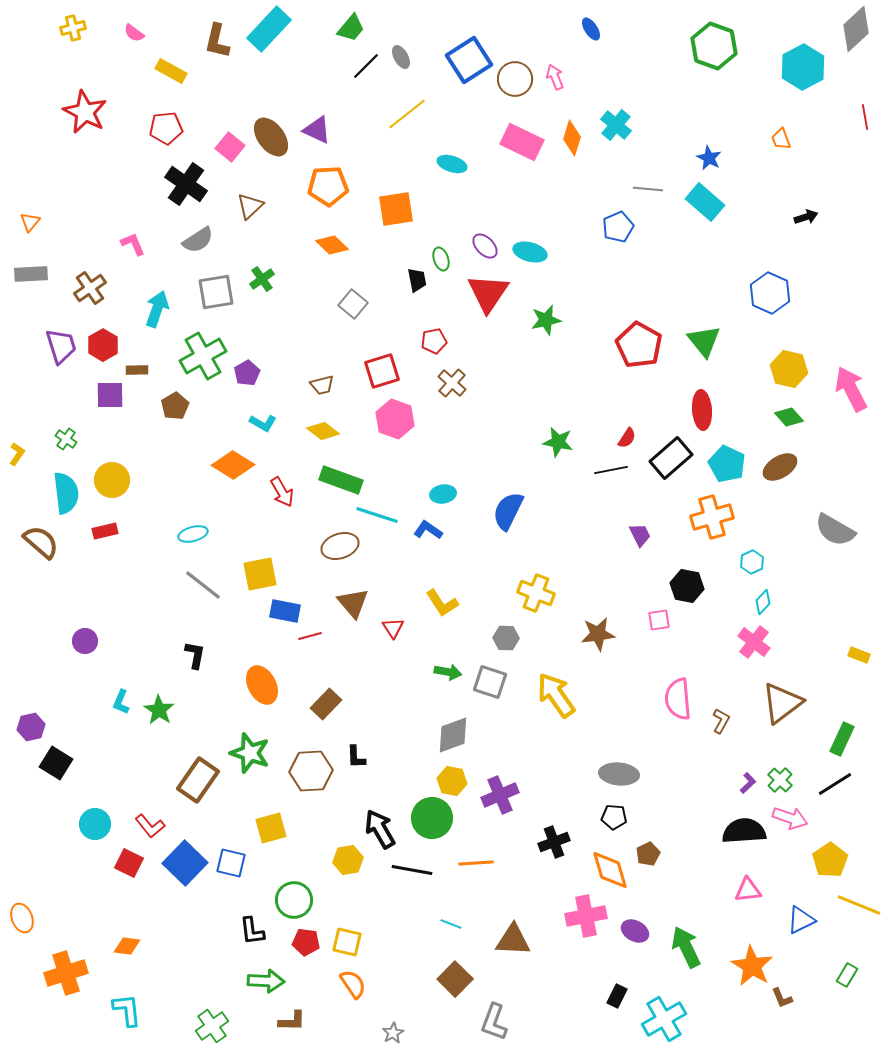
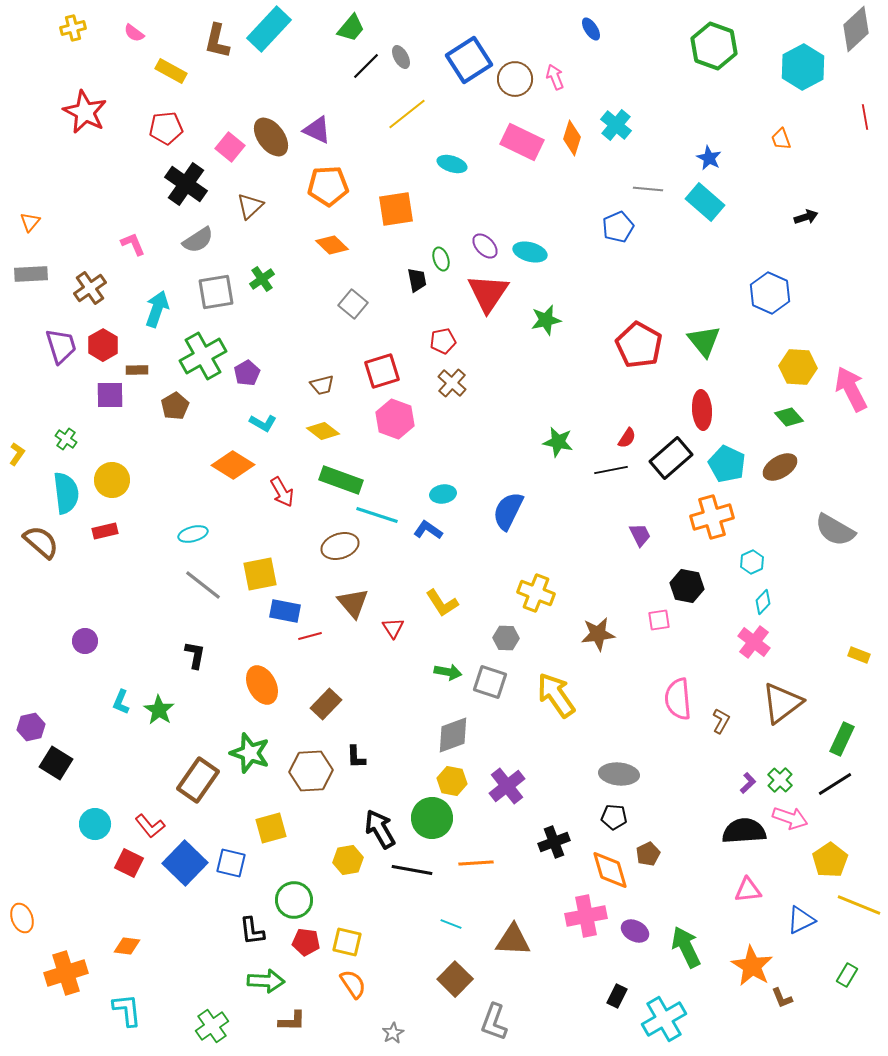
red pentagon at (434, 341): moved 9 px right
yellow hexagon at (789, 369): moved 9 px right, 2 px up; rotated 9 degrees counterclockwise
purple cross at (500, 795): moved 7 px right, 9 px up; rotated 15 degrees counterclockwise
